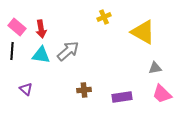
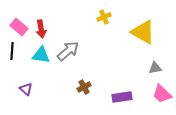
pink rectangle: moved 2 px right
brown cross: moved 3 px up; rotated 24 degrees counterclockwise
